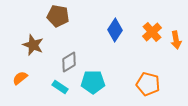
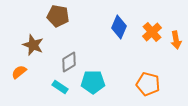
blue diamond: moved 4 px right, 3 px up; rotated 10 degrees counterclockwise
orange semicircle: moved 1 px left, 6 px up
